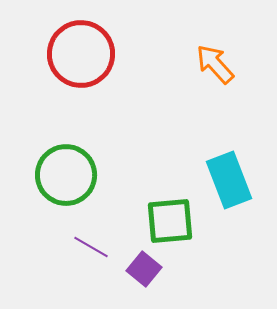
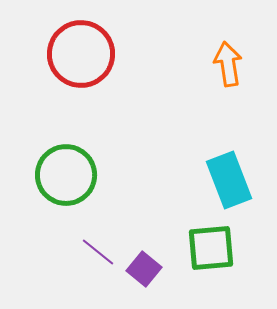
orange arrow: moved 13 px right; rotated 33 degrees clockwise
green square: moved 41 px right, 27 px down
purple line: moved 7 px right, 5 px down; rotated 9 degrees clockwise
